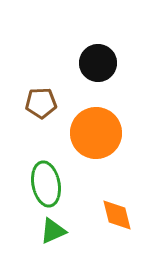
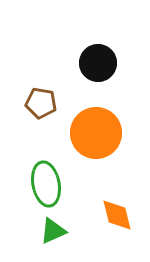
brown pentagon: rotated 12 degrees clockwise
